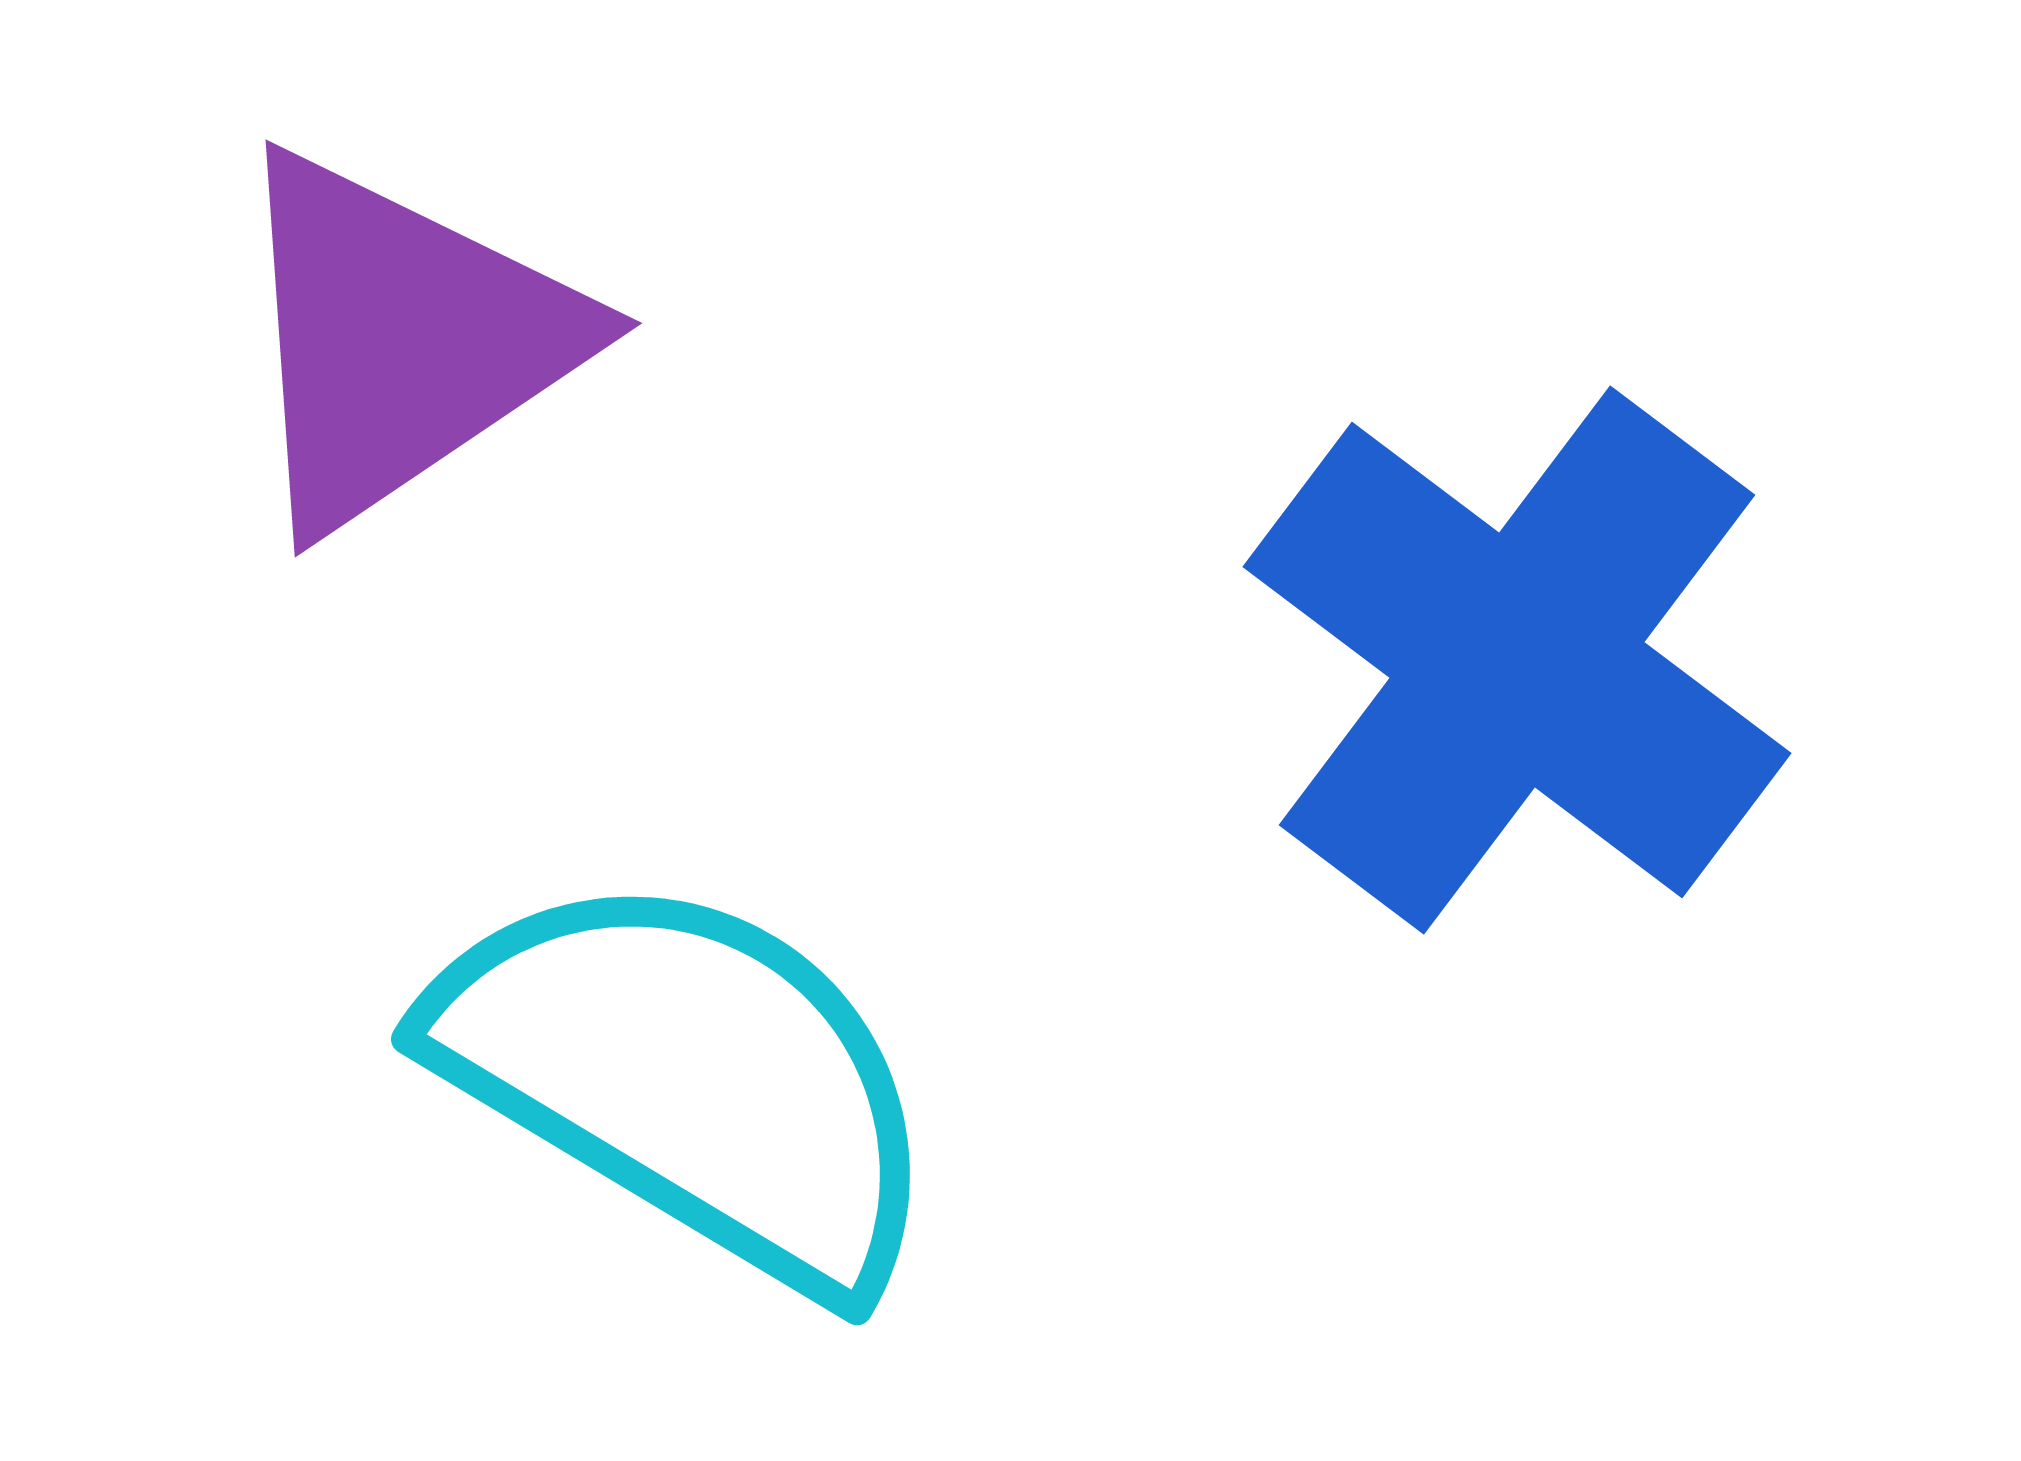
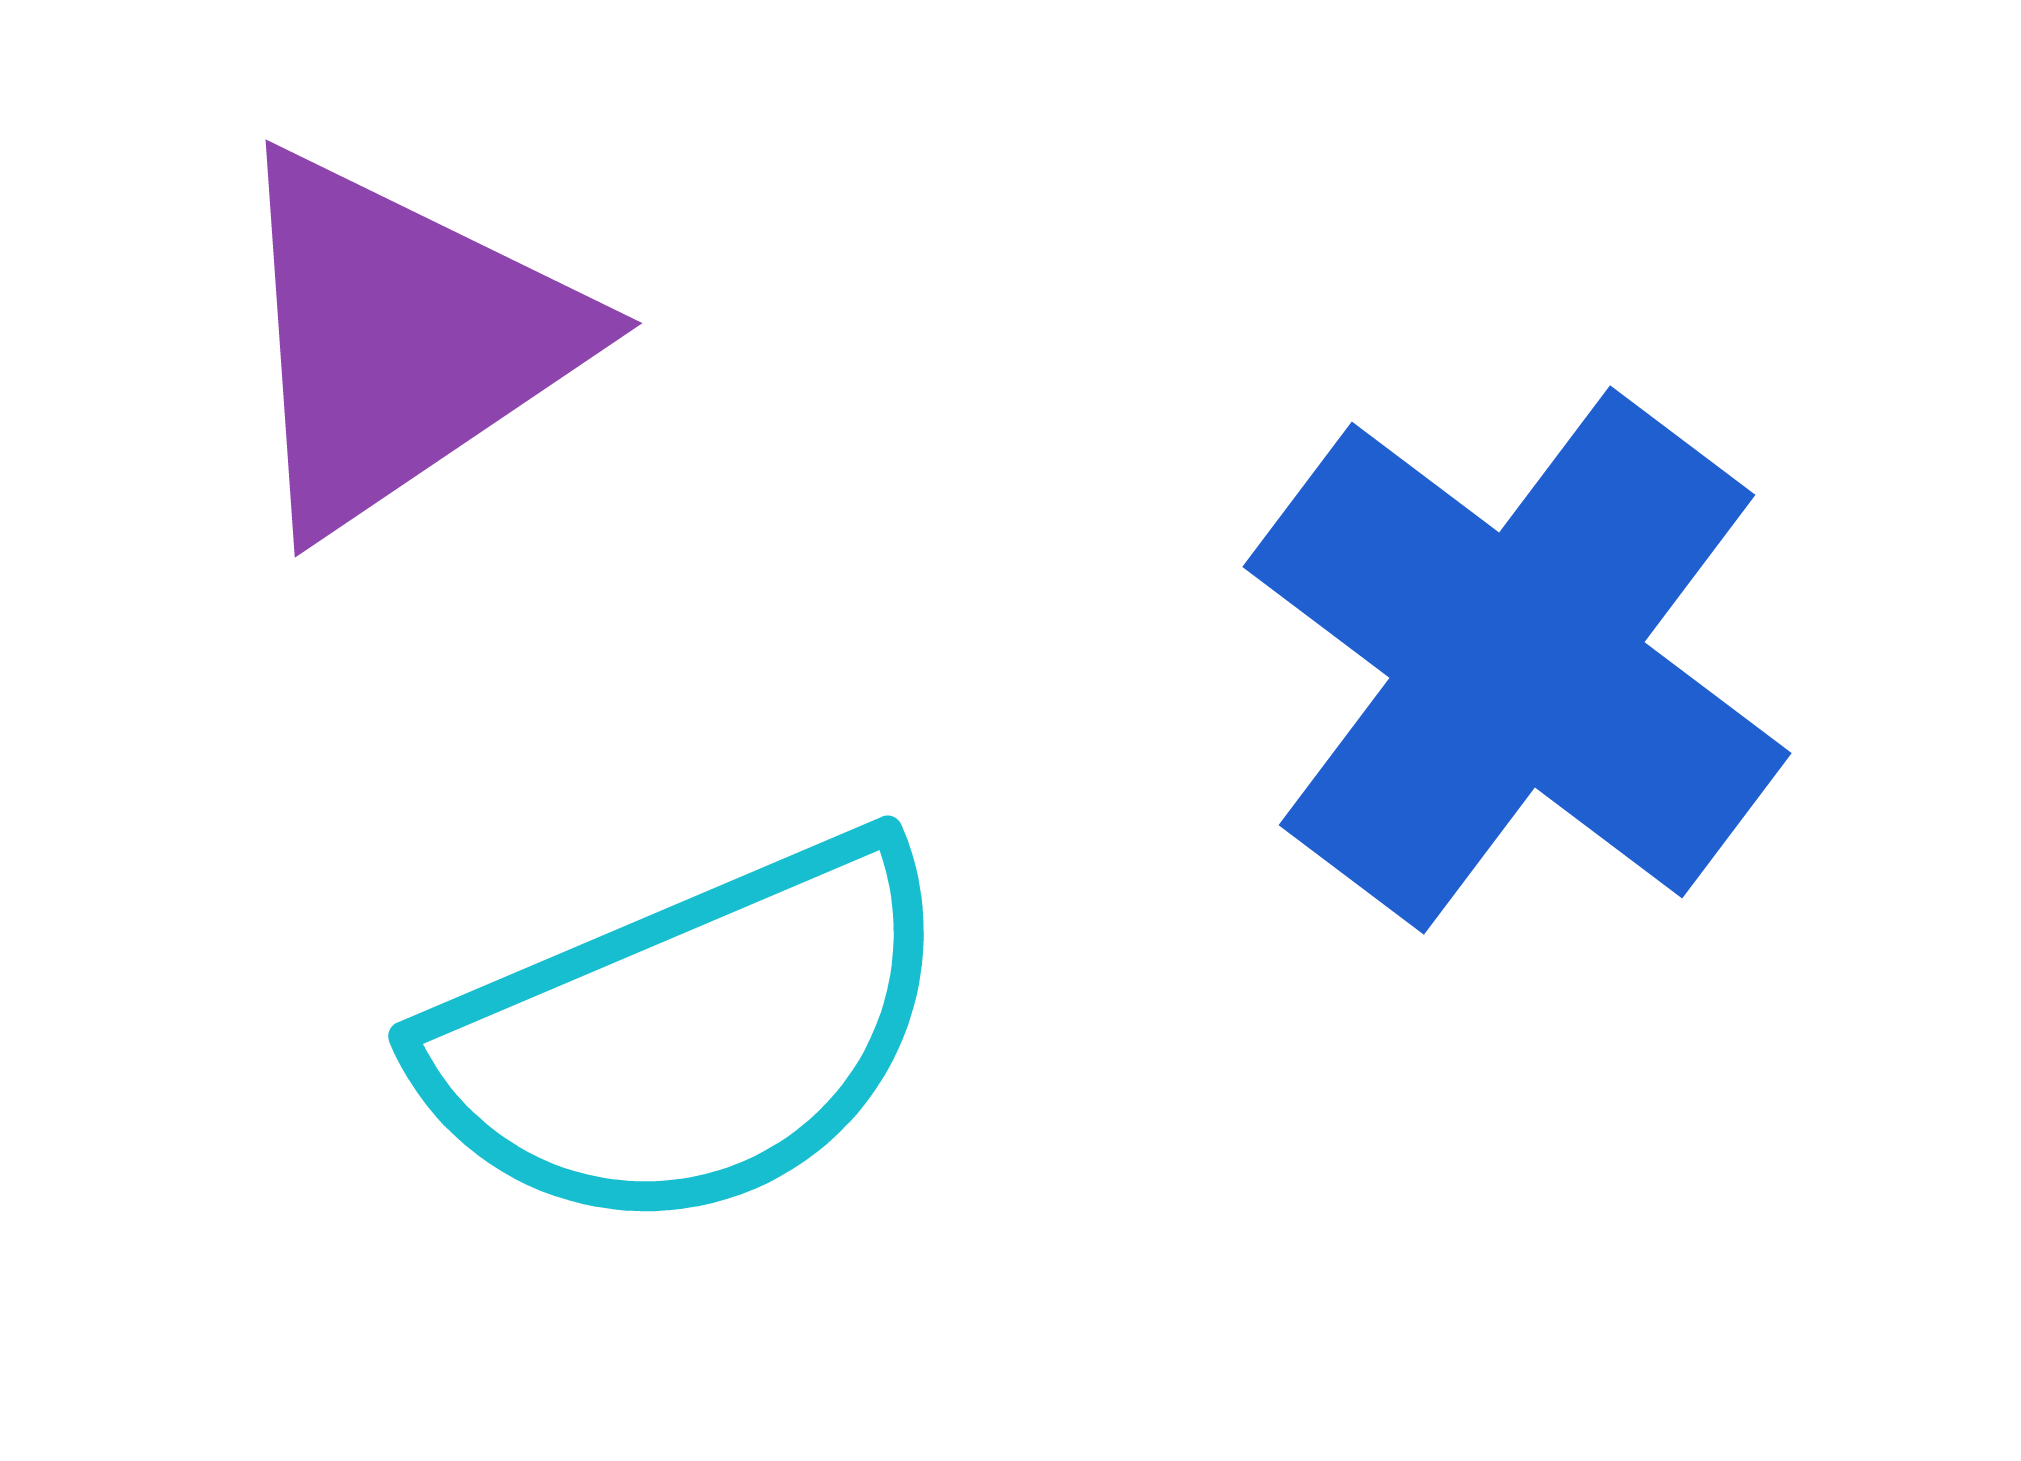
cyan semicircle: moved 43 px up; rotated 126 degrees clockwise
